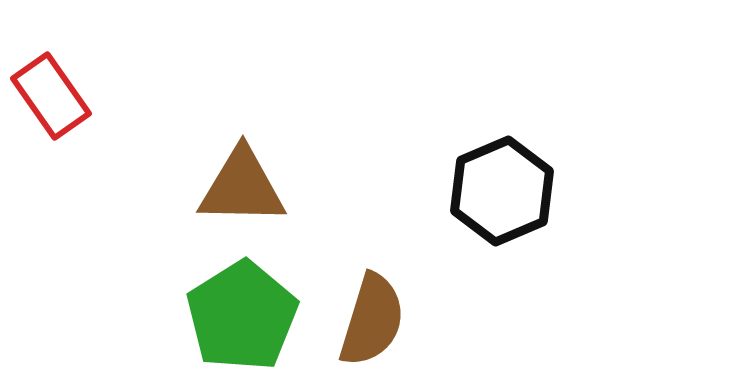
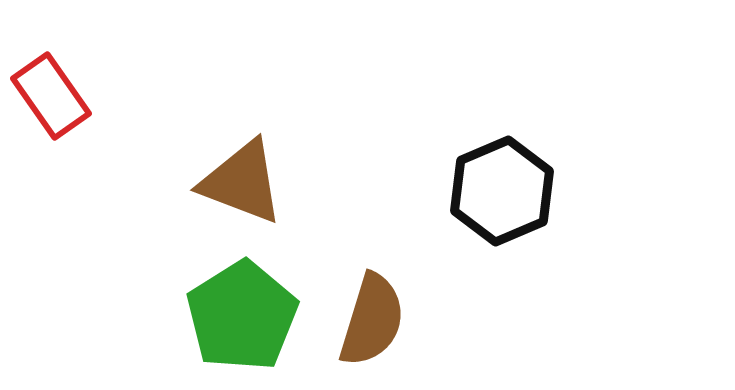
brown triangle: moved 5 px up; rotated 20 degrees clockwise
